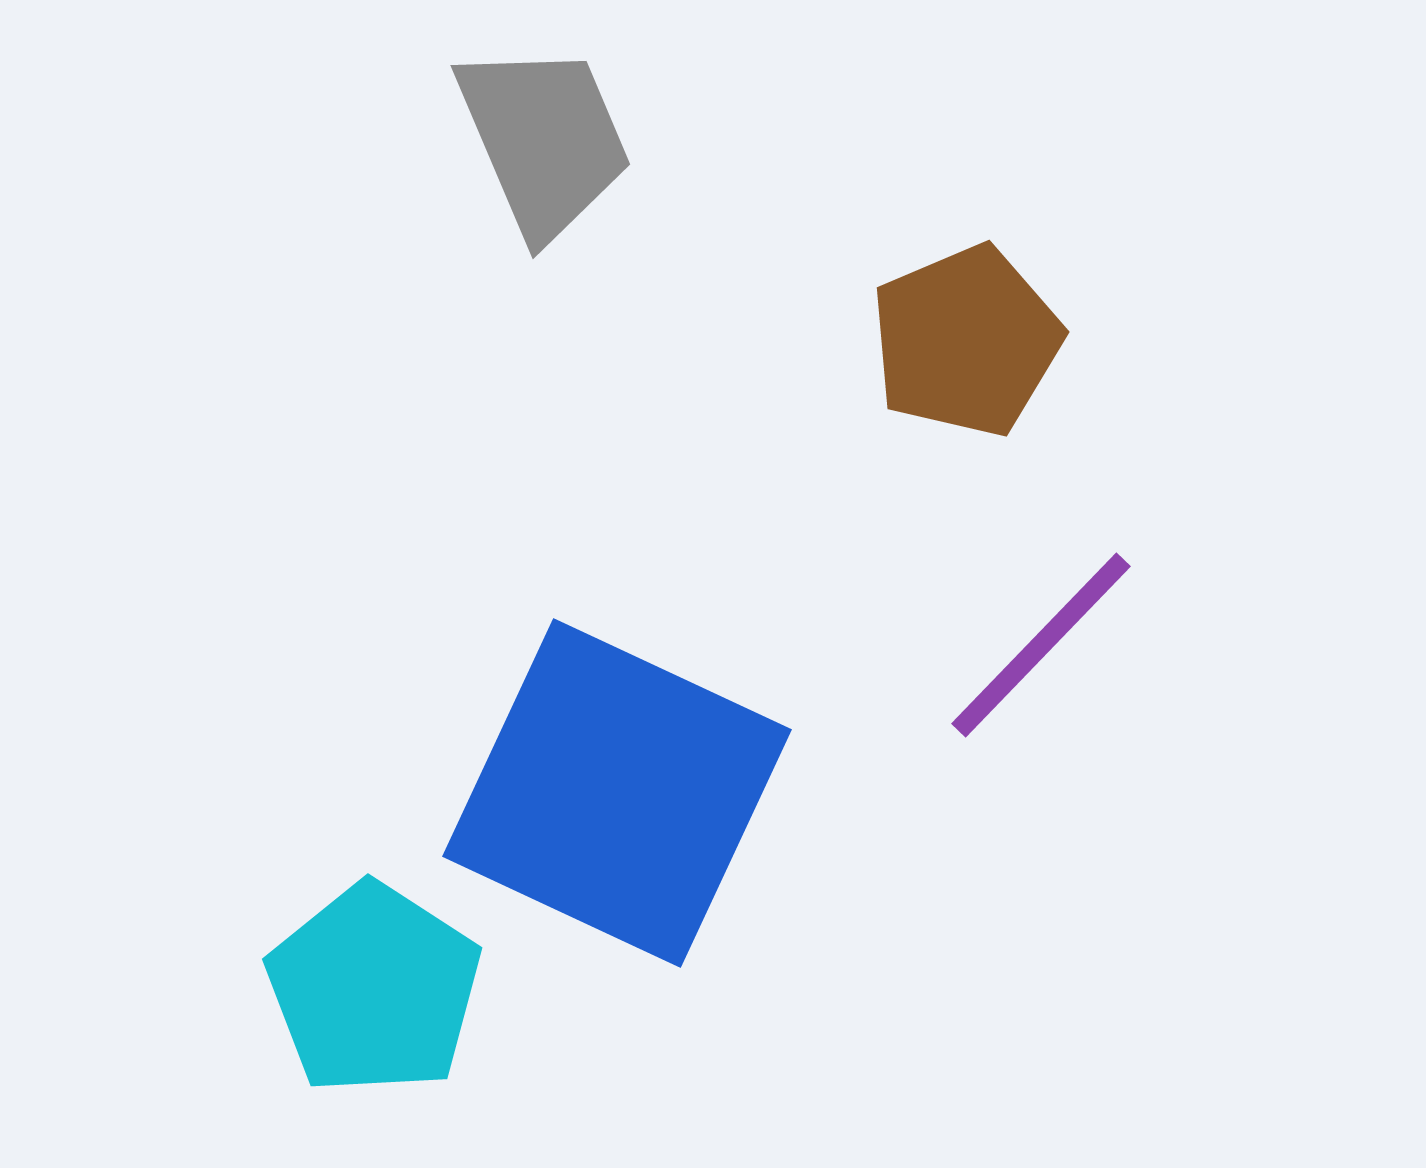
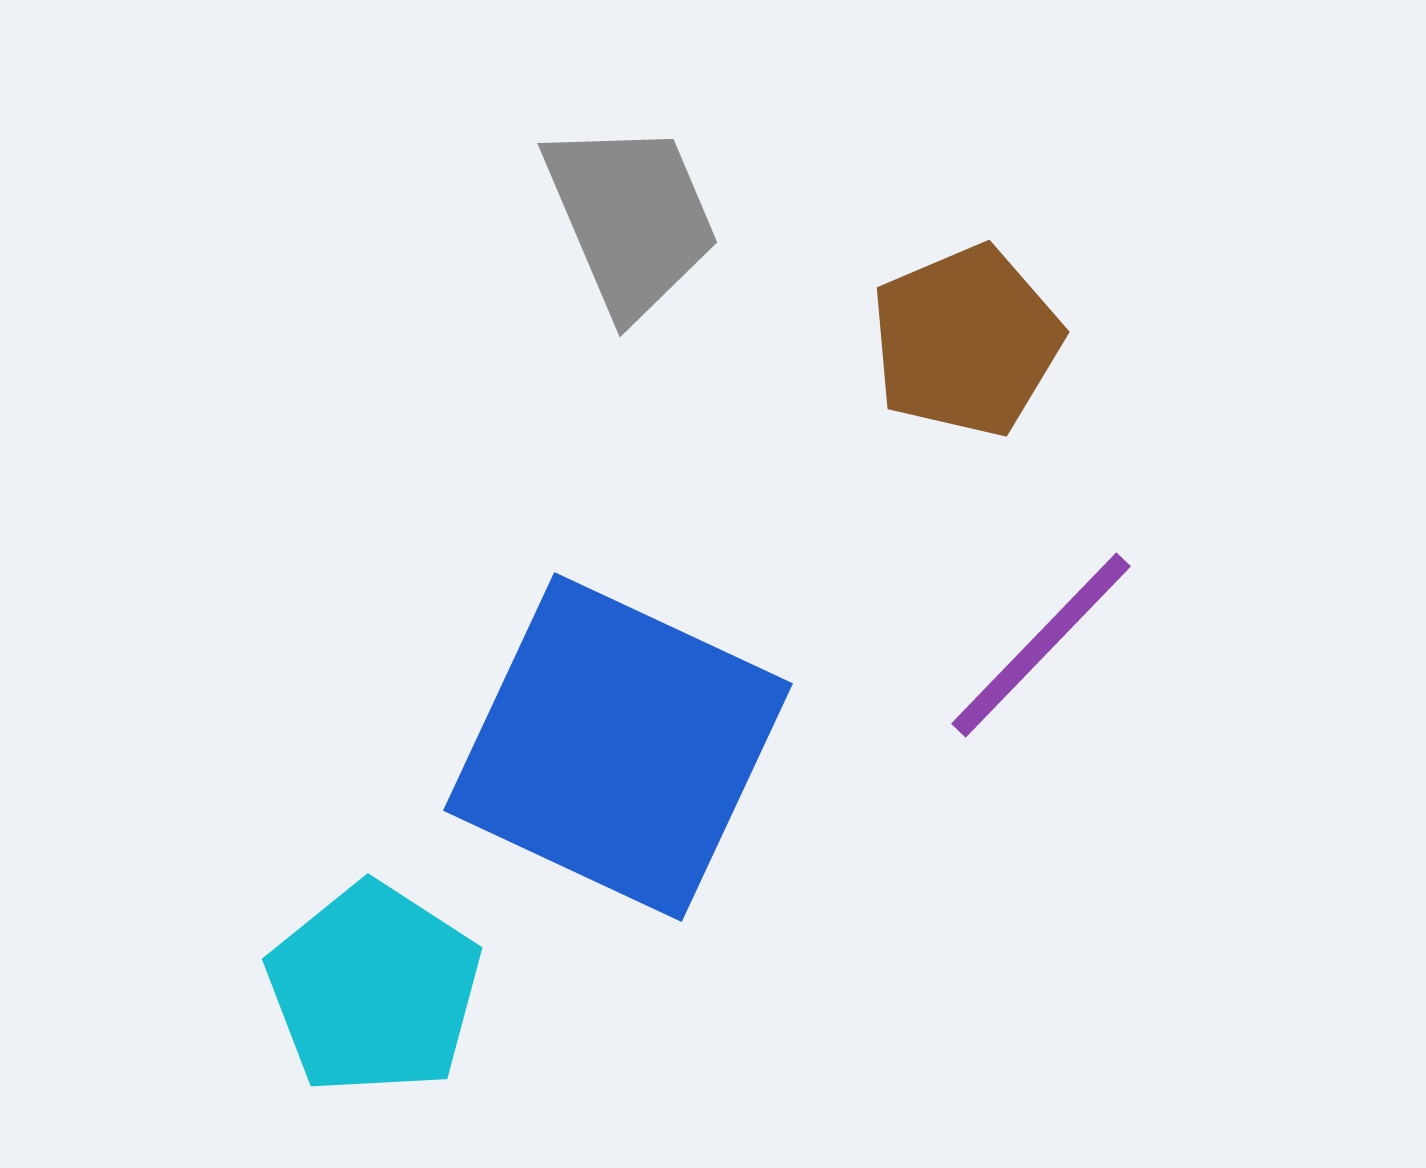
gray trapezoid: moved 87 px right, 78 px down
blue square: moved 1 px right, 46 px up
